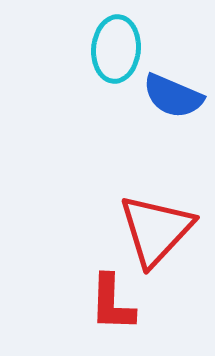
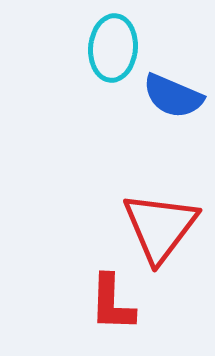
cyan ellipse: moved 3 px left, 1 px up
red triangle: moved 4 px right, 3 px up; rotated 6 degrees counterclockwise
